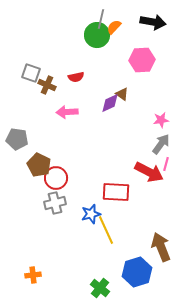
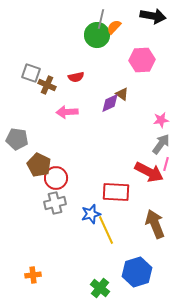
black arrow: moved 6 px up
brown arrow: moved 6 px left, 23 px up
